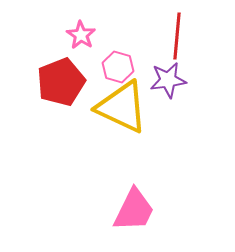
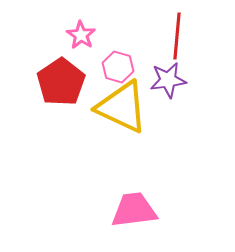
red pentagon: rotated 12 degrees counterclockwise
pink trapezoid: rotated 123 degrees counterclockwise
